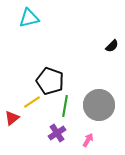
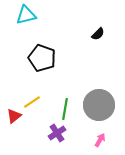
cyan triangle: moved 3 px left, 3 px up
black semicircle: moved 14 px left, 12 px up
black pentagon: moved 8 px left, 23 px up
green line: moved 3 px down
red triangle: moved 2 px right, 2 px up
pink arrow: moved 12 px right
